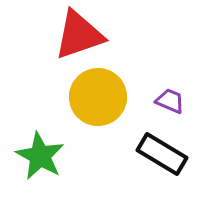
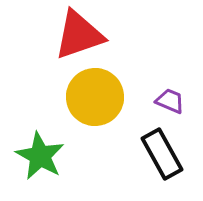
yellow circle: moved 3 px left
black rectangle: rotated 30 degrees clockwise
